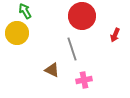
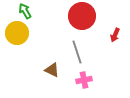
gray line: moved 5 px right, 3 px down
